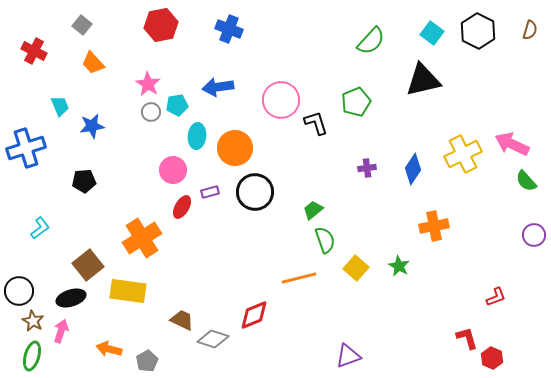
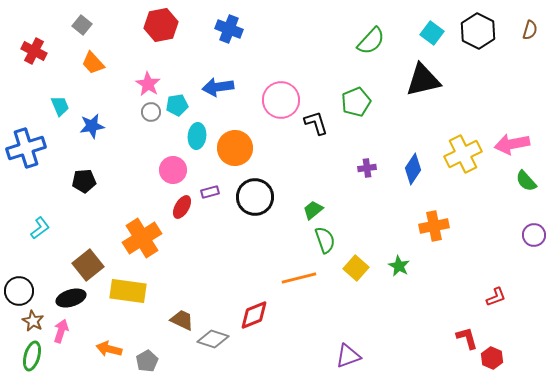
pink arrow at (512, 144): rotated 36 degrees counterclockwise
black circle at (255, 192): moved 5 px down
